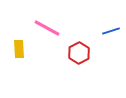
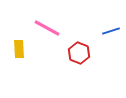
red hexagon: rotated 10 degrees counterclockwise
